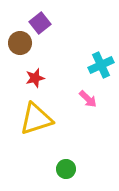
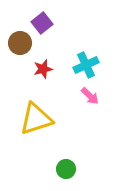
purple square: moved 2 px right
cyan cross: moved 15 px left
red star: moved 8 px right, 9 px up
pink arrow: moved 2 px right, 3 px up
